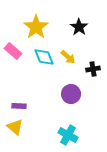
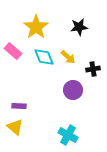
black star: rotated 30 degrees clockwise
purple circle: moved 2 px right, 4 px up
